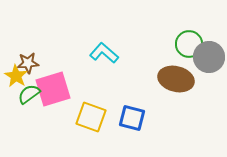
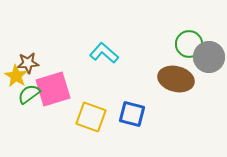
blue square: moved 4 px up
